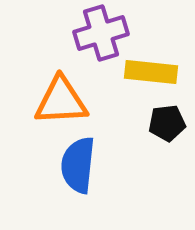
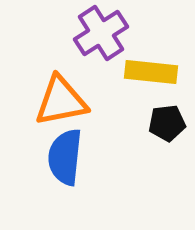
purple cross: rotated 16 degrees counterclockwise
orange triangle: rotated 8 degrees counterclockwise
blue semicircle: moved 13 px left, 8 px up
